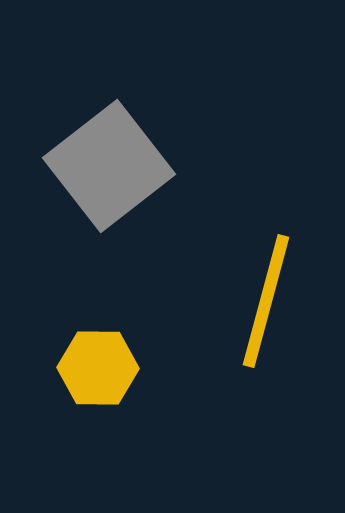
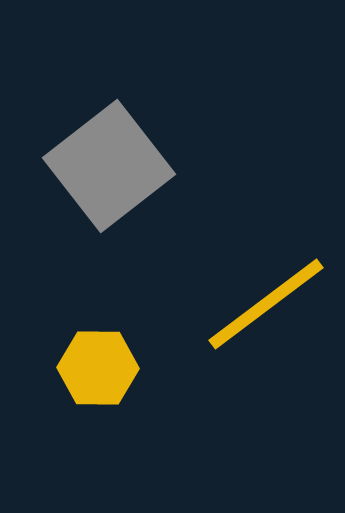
yellow line: moved 3 px down; rotated 38 degrees clockwise
